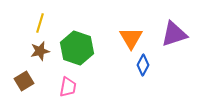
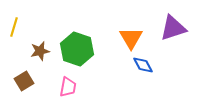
yellow line: moved 26 px left, 4 px down
purple triangle: moved 1 px left, 6 px up
green hexagon: moved 1 px down
blue diamond: rotated 55 degrees counterclockwise
